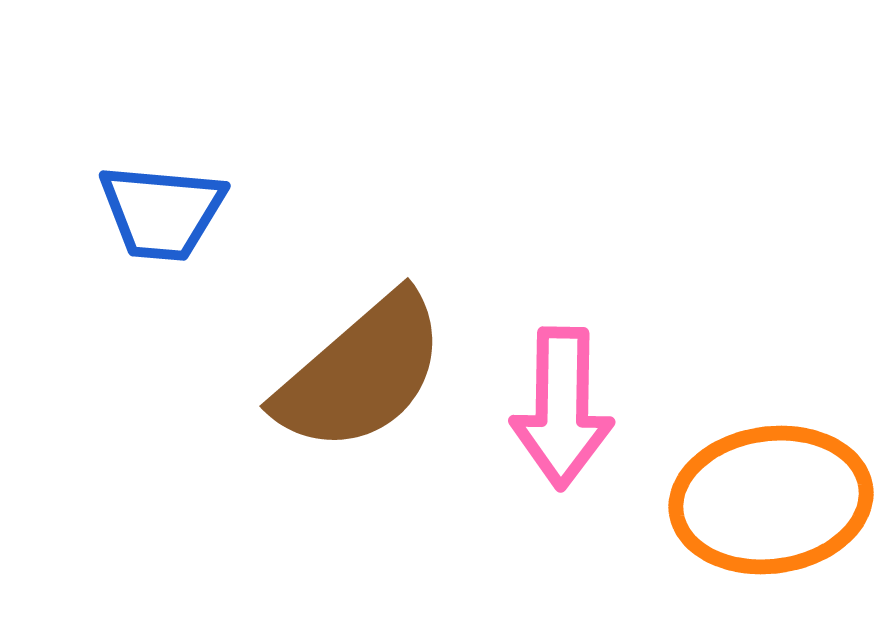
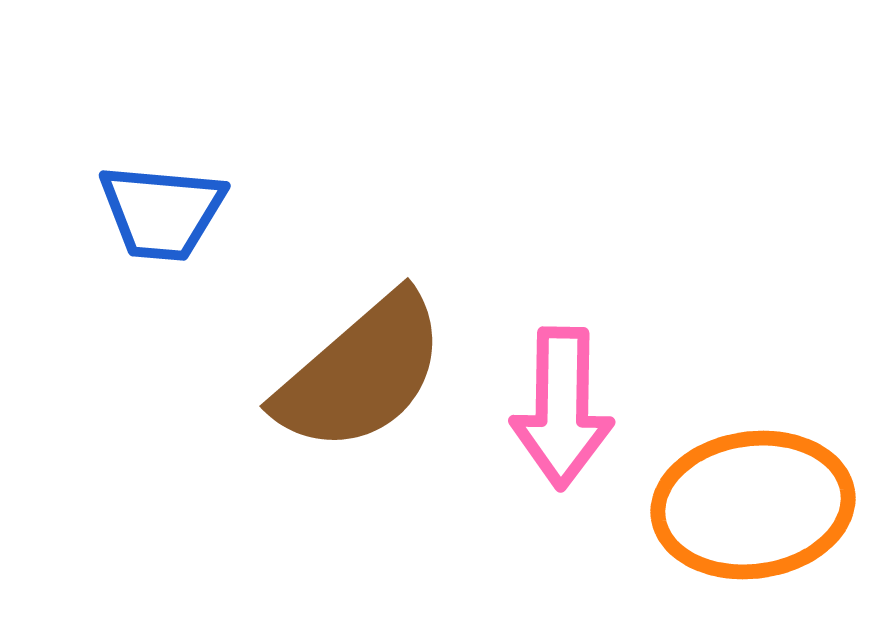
orange ellipse: moved 18 px left, 5 px down
